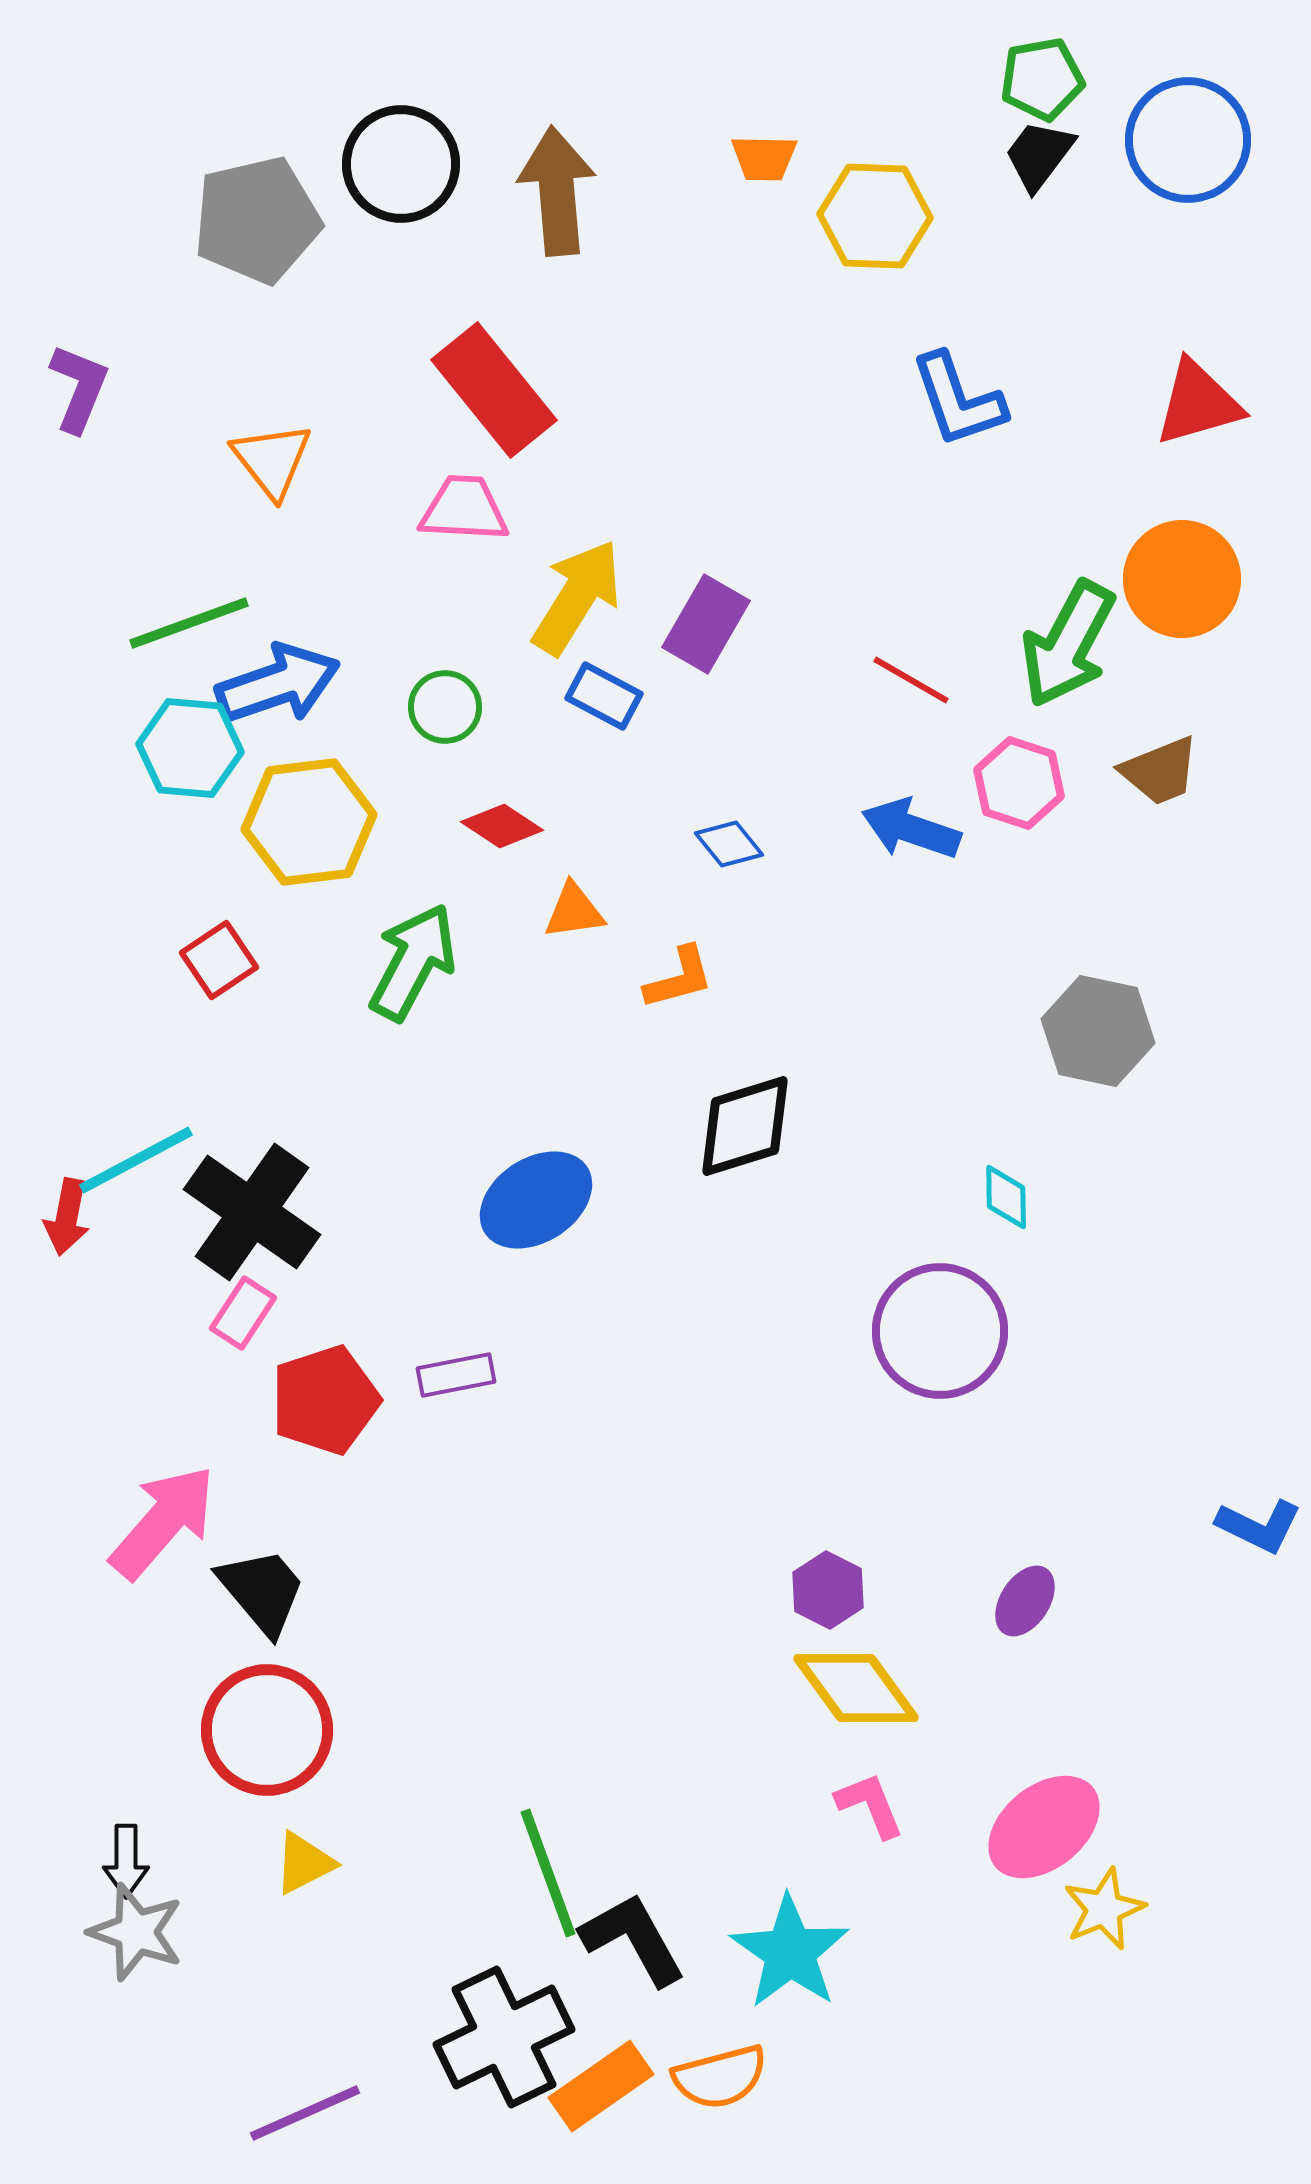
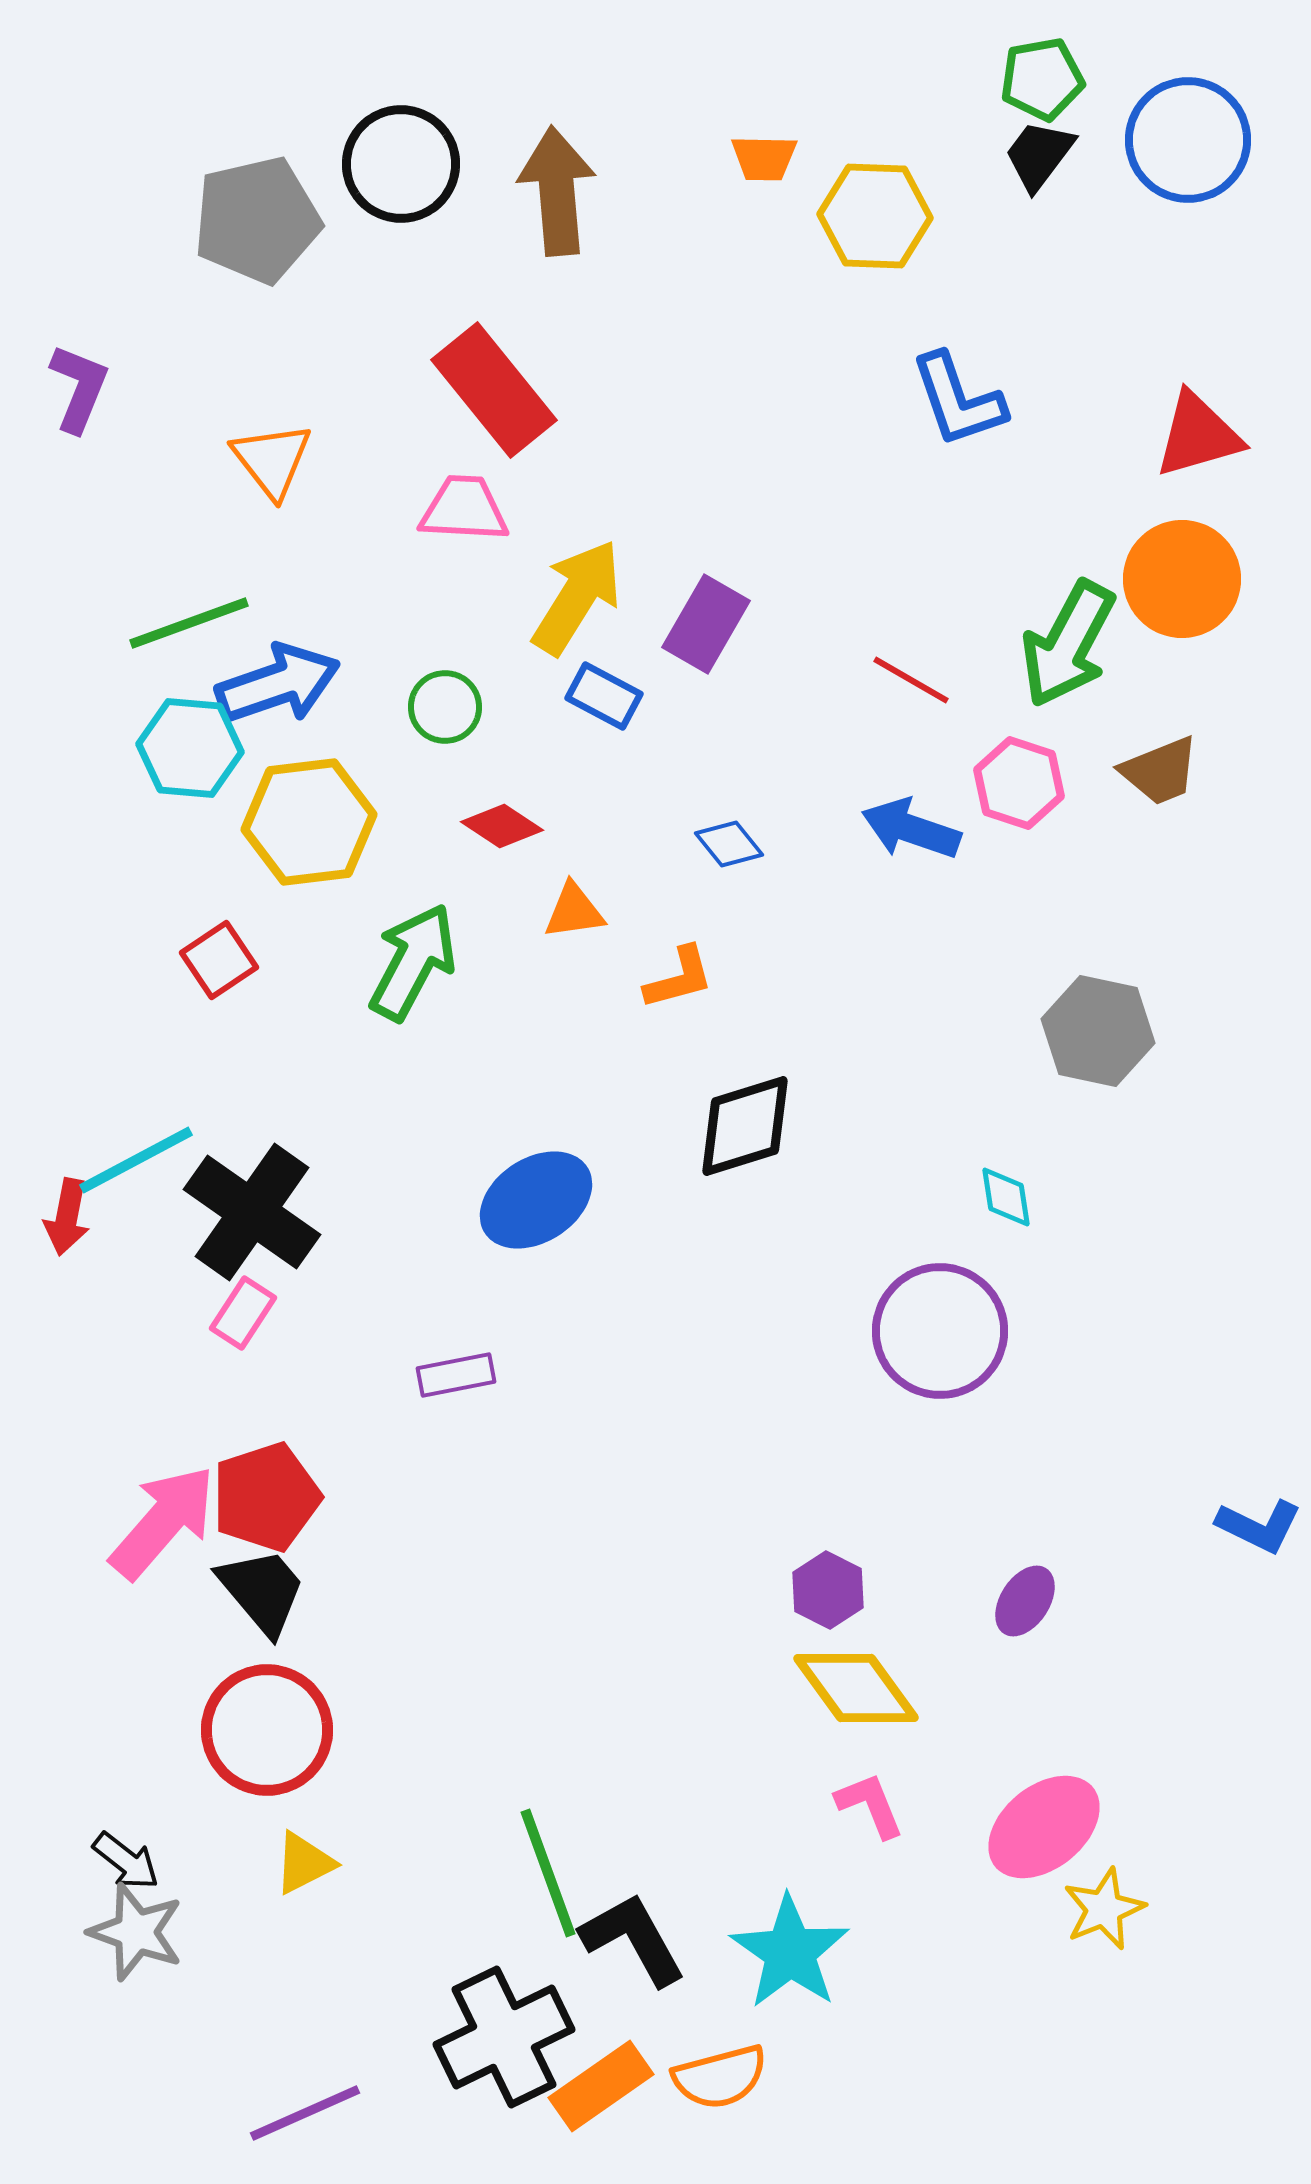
red triangle at (1198, 403): moved 32 px down
cyan diamond at (1006, 1197): rotated 8 degrees counterclockwise
red pentagon at (325, 1400): moved 59 px left, 97 px down
black arrow at (126, 1861): rotated 52 degrees counterclockwise
